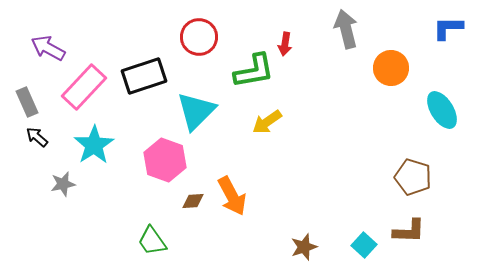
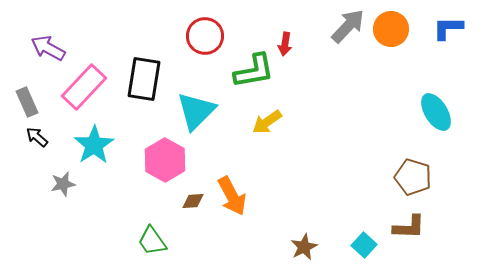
gray arrow: moved 2 px right, 3 px up; rotated 57 degrees clockwise
red circle: moved 6 px right, 1 px up
orange circle: moved 39 px up
black rectangle: moved 3 px down; rotated 63 degrees counterclockwise
cyan ellipse: moved 6 px left, 2 px down
pink hexagon: rotated 9 degrees clockwise
brown L-shape: moved 4 px up
brown star: rotated 8 degrees counterclockwise
